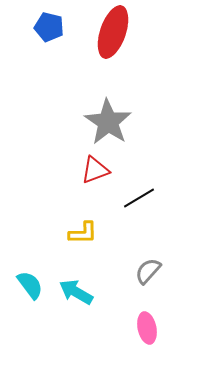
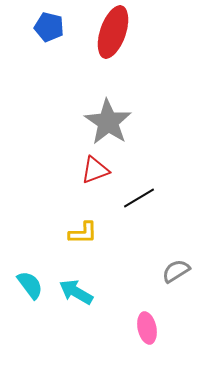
gray semicircle: moved 28 px right; rotated 16 degrees clockwise
